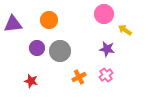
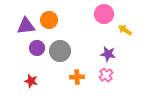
purple triangle: moved 13 px right, 2 px down
purple star: moved 1 px right, 5 px down
orange cross: moved 2 px left; rotated 24 degrees clockwise
